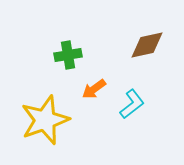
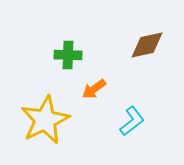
green cross: rotated 12 degrees clockwise
cyan L-shape: moved 17 px down
yellow star: rotated 6 degrees counterclockwise
